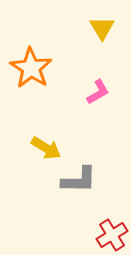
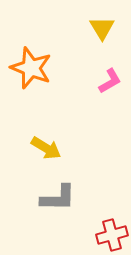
orange star: rotated 12 degrees counterclockwise
pink L-shape: moved 12 px right, 11 px up
gray L-shape: moved 21 px left, 18 px down
red cross: rotated 16 degrees clockwise
